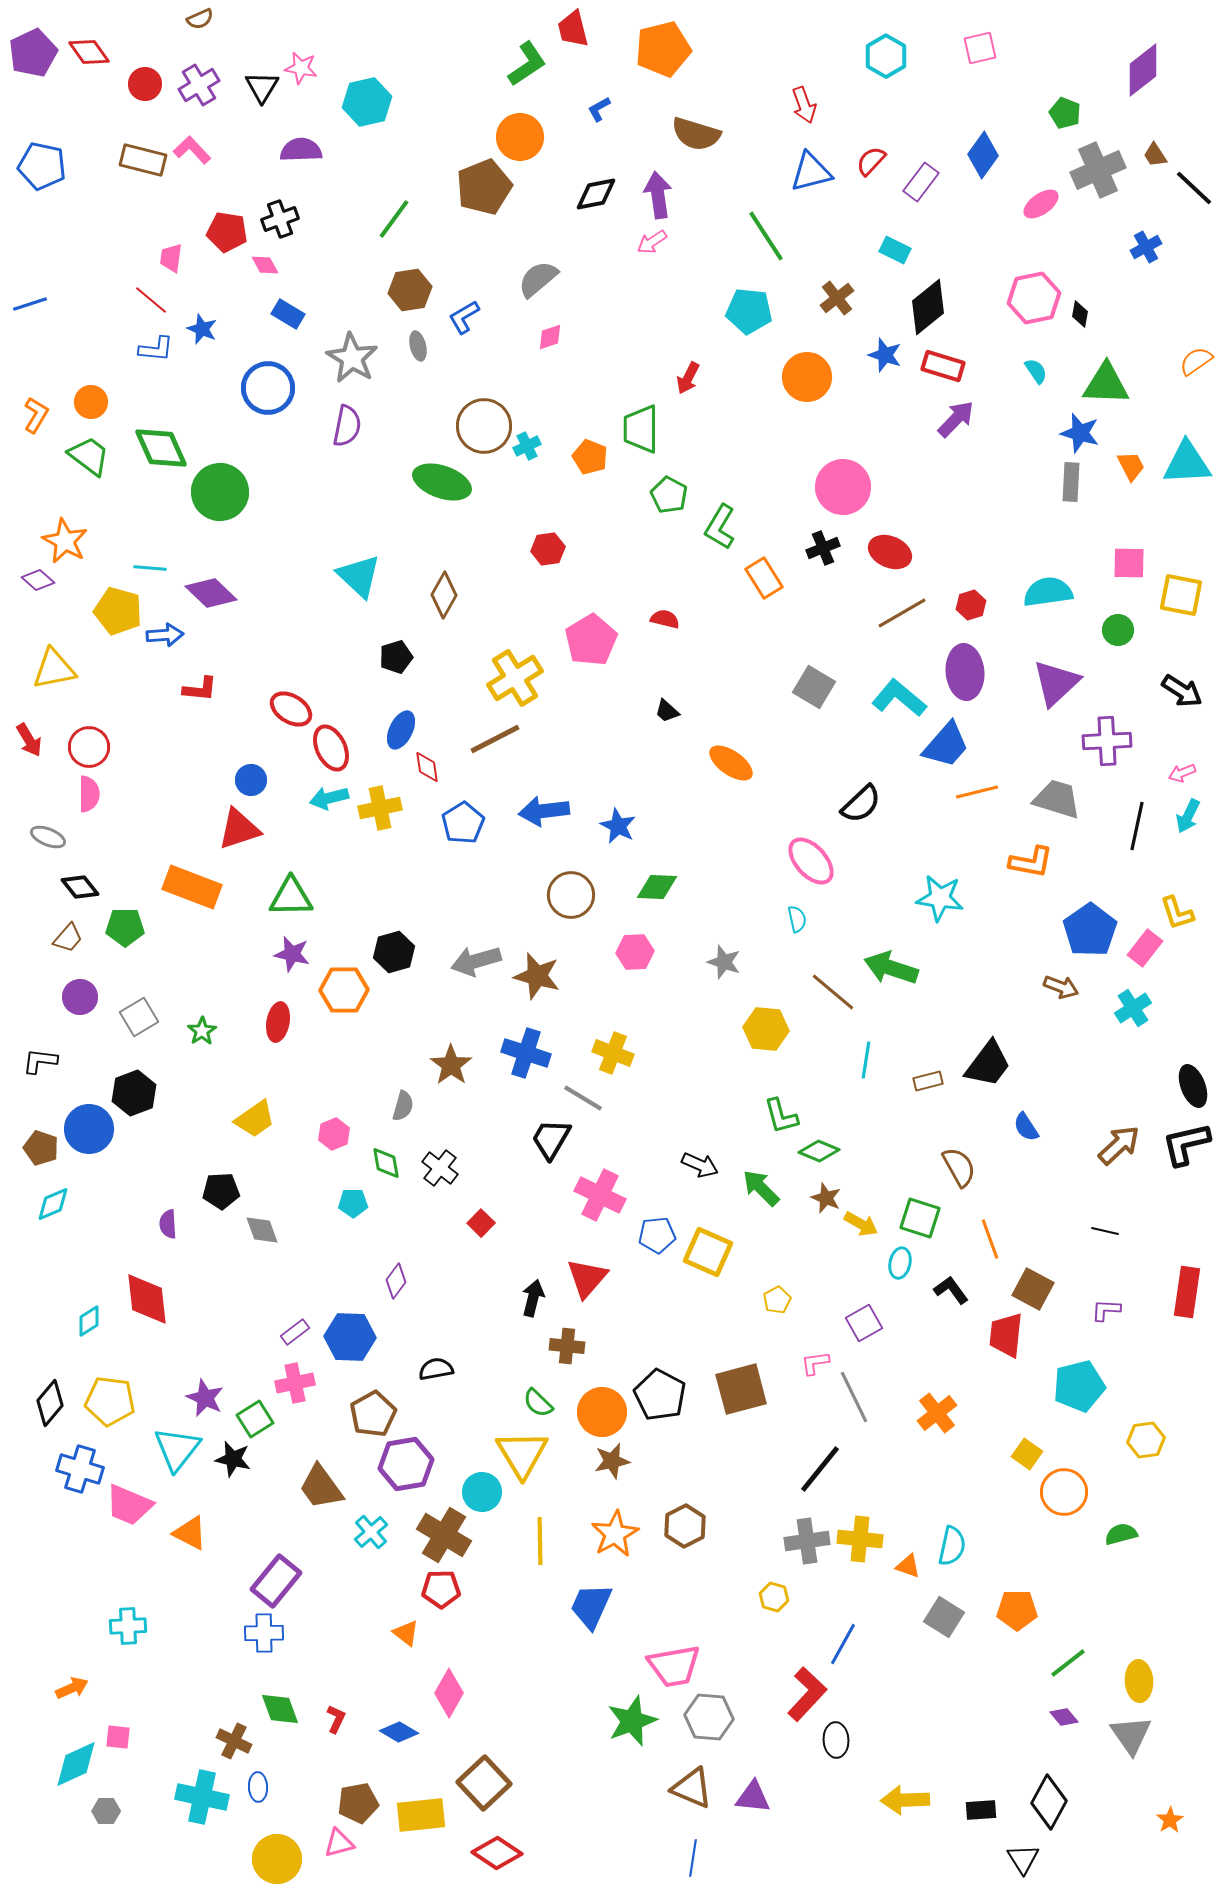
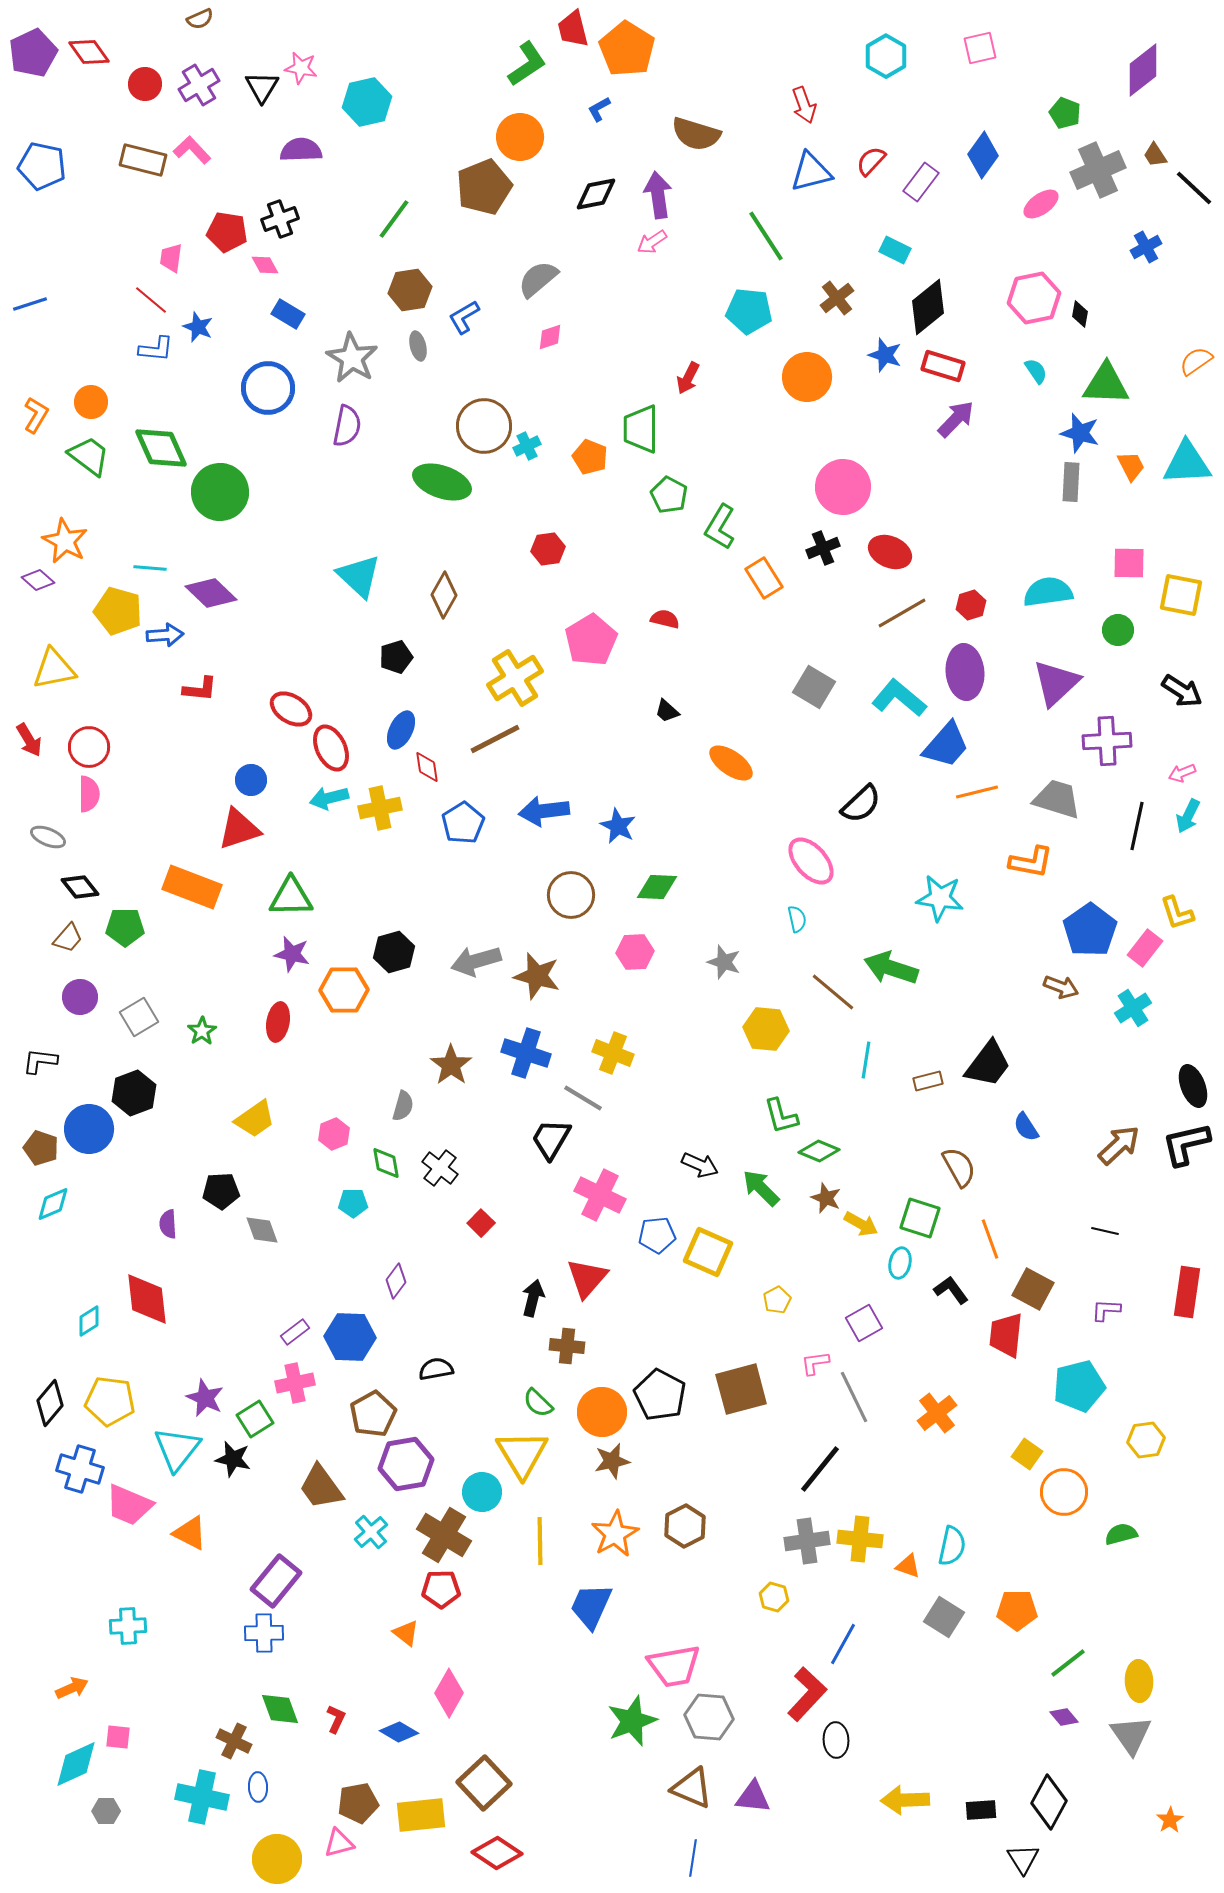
orange pentagon at (663, 49): moved 36 px left; rotated 26 degrees counterclockwise
blue star at (202, 329): moved 4 px left, 2 px up
